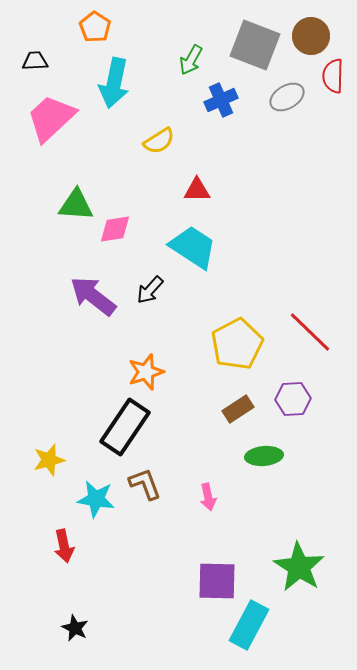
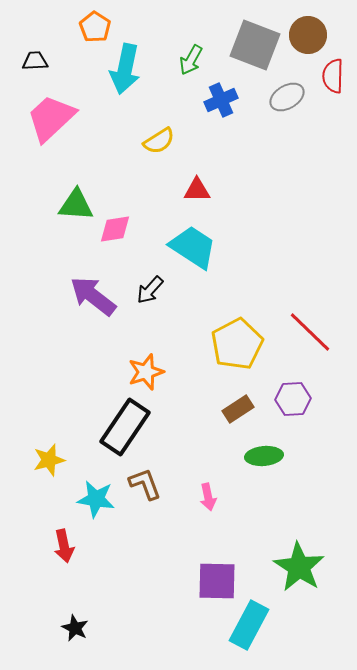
brown circle: moved 3 px left, 1 px up
cyan arrow: moved 11 px right, 14 px up
